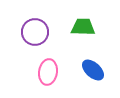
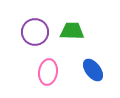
green trapezoid: moved 11 px left, 4 px down
blue ellipse: rotated 10 degrees clockwise
